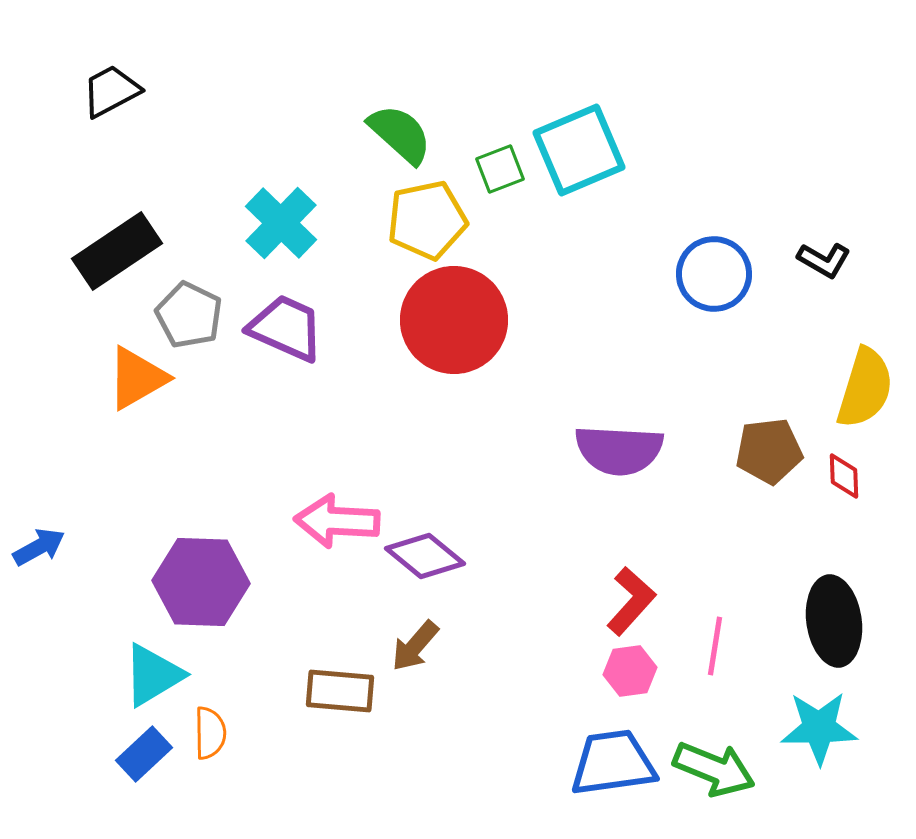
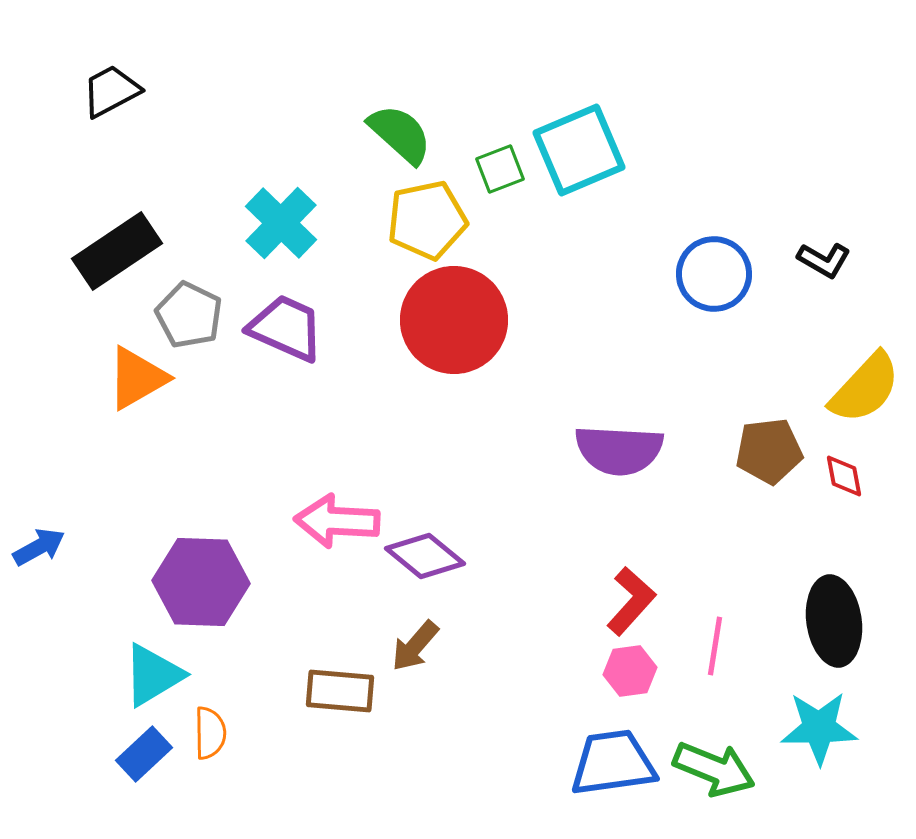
yellow semicircle: rotated 26 degrees clockwise
red diamond: rotated 9 degrees counterclockwise
